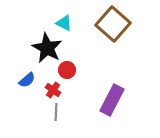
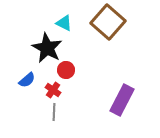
brown square: moved 5 px left, 2 px up
red circle: moved 1 px left
purple rectangle: moved 10 px right
gray line: moved 2 px left
